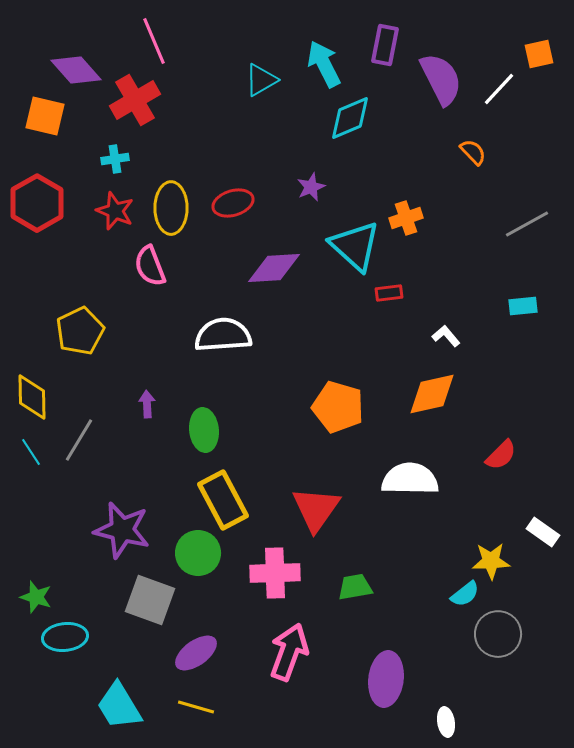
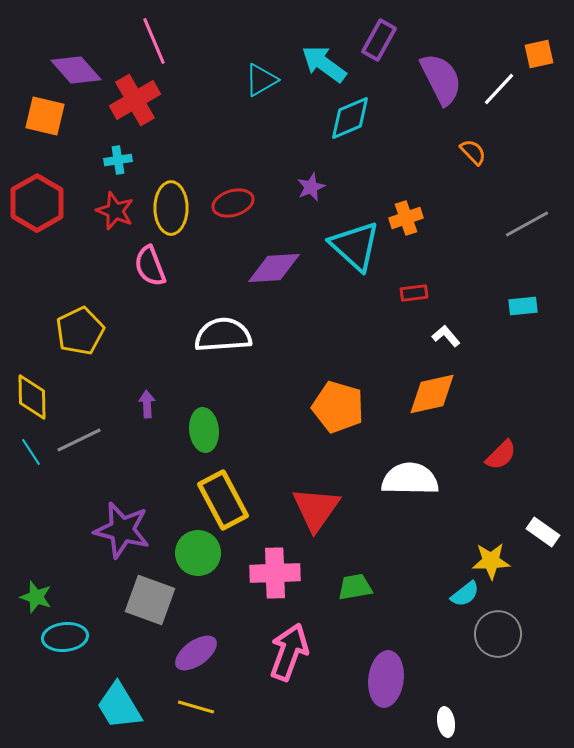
purple rectangle at (385, 45): moved 6 px left, 5 px up; rotated 18 degrees clockwise
cyan arrow at (324, 64): rotated 27 degrees counterclockwise
cyan cross at (115, 159): moved 3 px right, 1 px down
red rectangle at (389, 293): moved 25 px right
gray line at (79, 440): rotated 33 degrees clockwise
